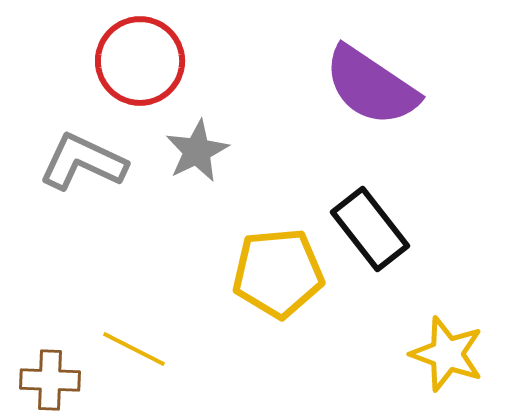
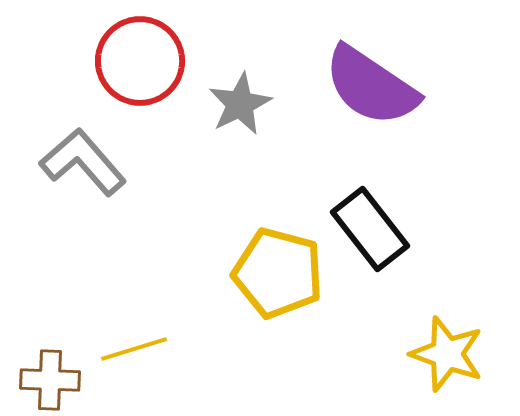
gray star: moved 43 px right, 47 px up
gray L-shape: rotated 24 degrees clockwise
yellow pentagon: rotated 20 degrees clockwise
yellow line: rotated 44 degrees counterclockwise
